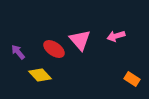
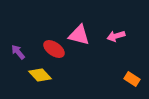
pink triangle: moved 1 px left, 5 px up; rotated 35 degrees counterclockwise
